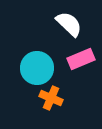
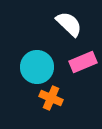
pink rectangle: moved 2 px right, 3 px down
cyan circle: moved 1 px up
